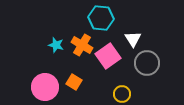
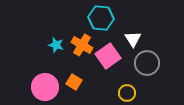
yellow circle: moved 5 px right, 1 px up
